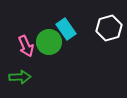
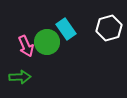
green circle: moved 2 px left
